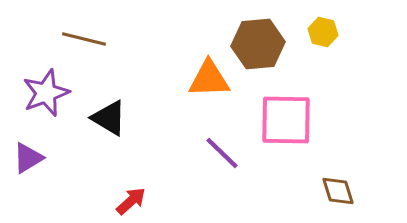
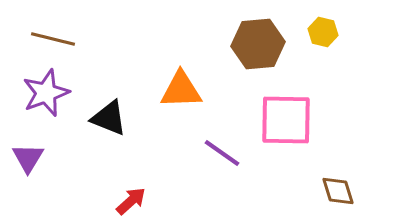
brown line: moved 31 px left
orange triangle: moved 28 px left, 11 px down
black triangle: rotated 9 degrees counterclockwise
purple line: rotated 9 degrees counterclockwise
purple triangle: rotated 28 degrees counterclockwise
